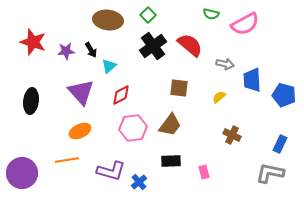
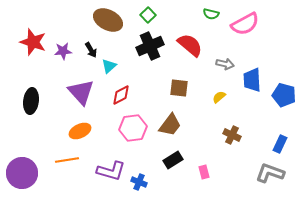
brown ellipse: rotated 20 degrees clockwise
black cross: moved 3 px left; rotated 12 degrees clockwise
purple star: moved 3 px left
black rectangle: moved 2 px right, 1 px up; rotated 30 degrees counterclockwise
gray L-shape: rotated 8 degrees clockwise
blue cross: rotated 28 degrees counterclockwise
